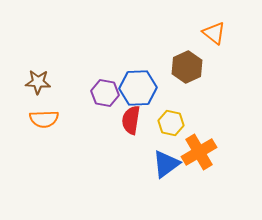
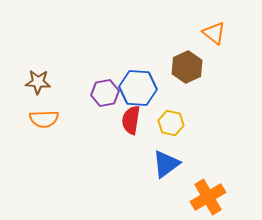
blue hexagon: rotated 6 degrees clockwise
purple hexagon: rotated 20 degrees counterclockwise
orange cross: moved 9 px right, 45 px down
